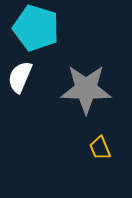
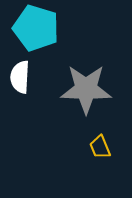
white semicircle: rotated 20 degrees counterclockwise
yellow trapezoid: moved 1 px up
